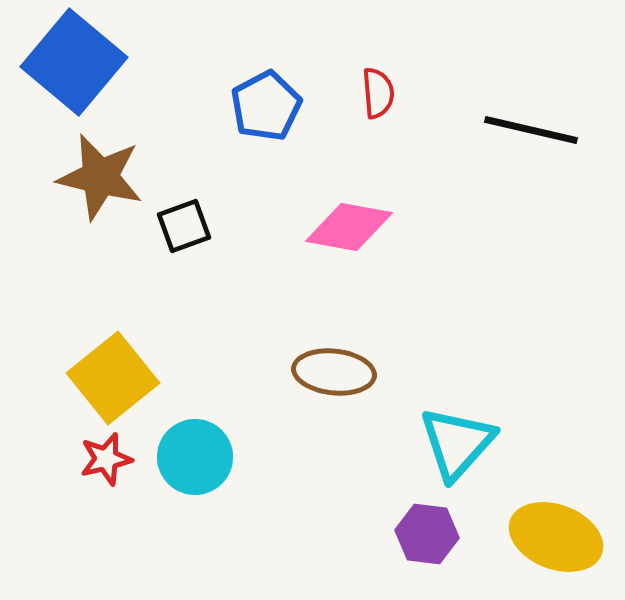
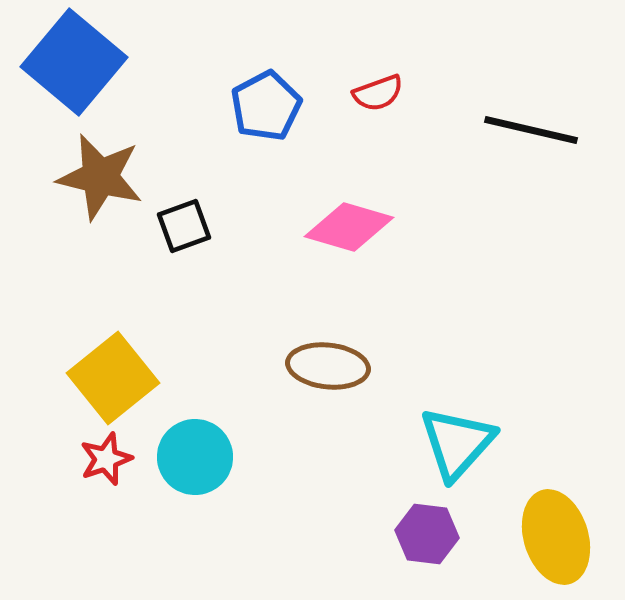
red semicircle: rotated 75 degrees clockwise
pink diamond: rotated 6 degrees clockwise
brown ellipse: moved 6 px left, 6 px up
red star: rotated 6 degrees counterclockwise
yellow ellipse: rotated 52 degrees clockwise
